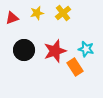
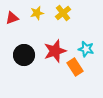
black circle: moved 5 px down
